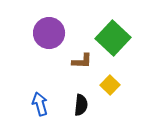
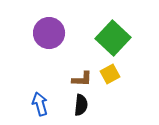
brown L-shape: moved 18 px down
yellow square: moved 11 px up; rotated 18 degrees clockwise
